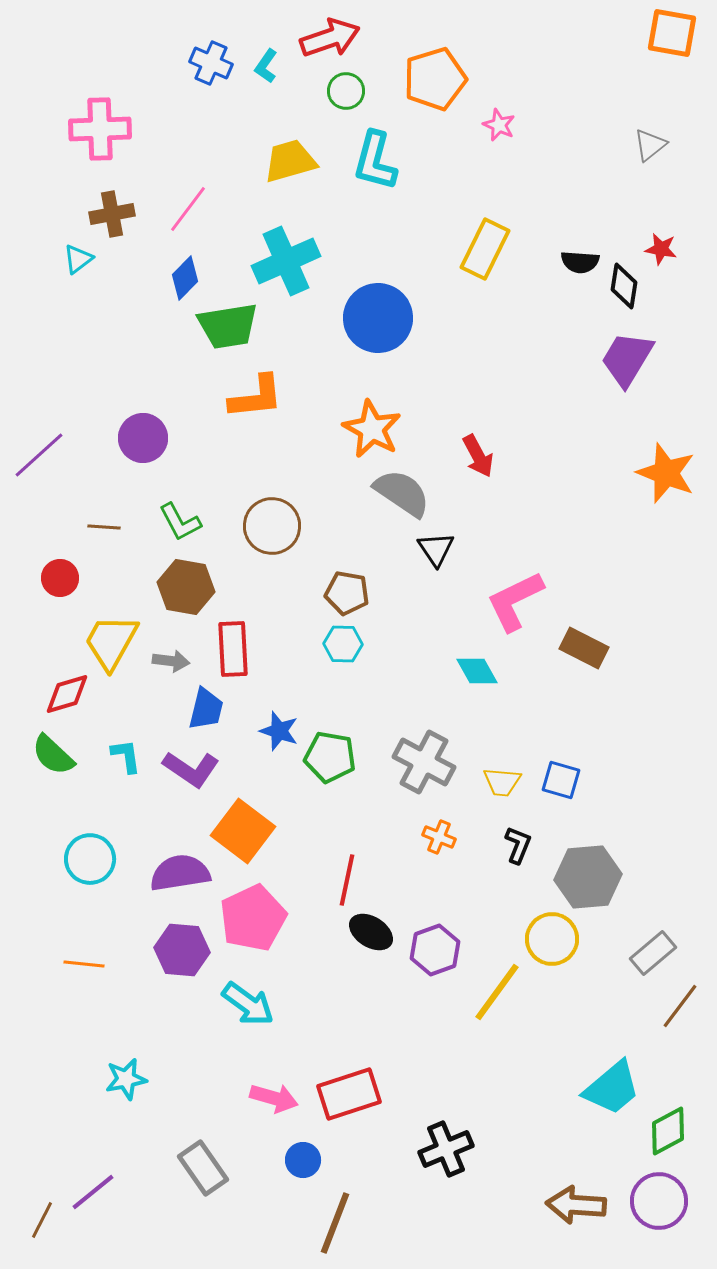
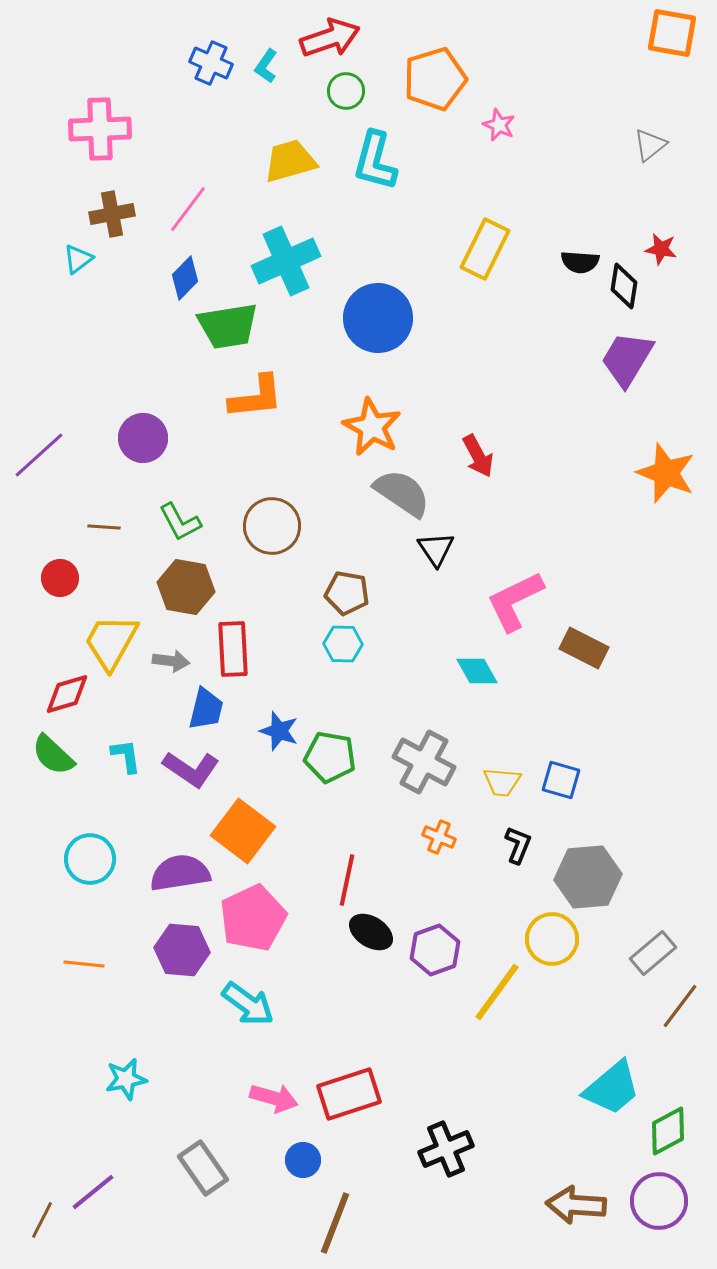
orange star at (372, 429): moved 2 px up
